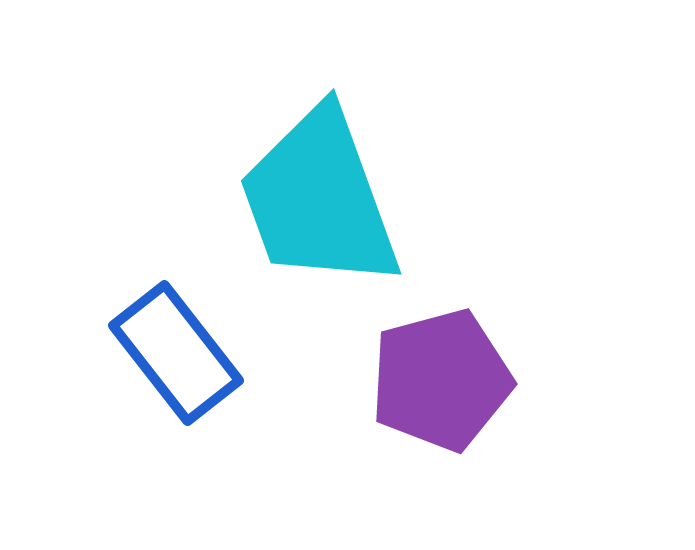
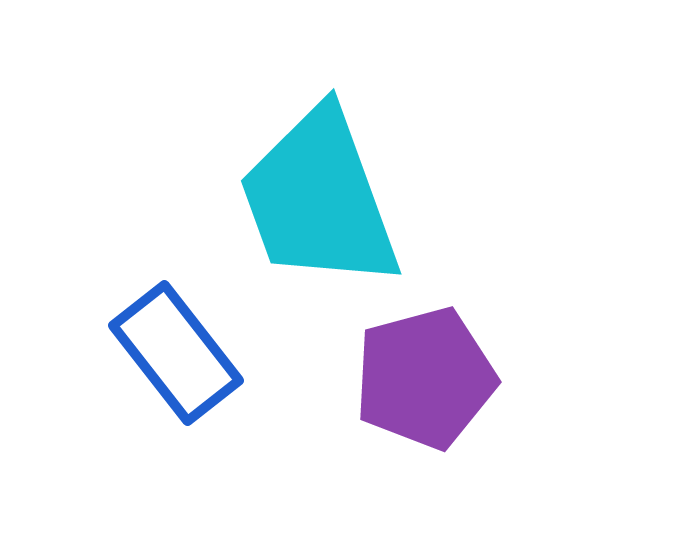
purple pentagon: moved 16 px left, 2 px up
